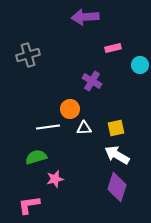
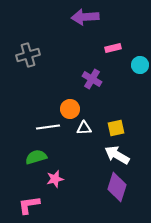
purple cross: moved 2 px up
